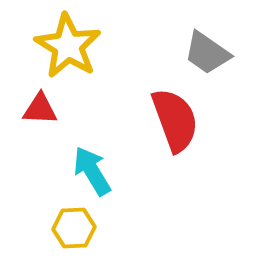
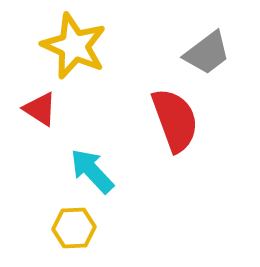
yellow star: moved 6 px right; rotated 8 degrees counterclockwise
gray trapezoid: rotated 72 degrees counterclockwise
red triangle: rotated 30 degrees clockwise
cyan arrow: rotated 12 degrees counterclockwise
